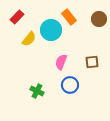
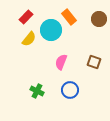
red rectangle: moved 9 px right
brown square: moved 2 px right; rotated 24 degrees clockwise
blue circle: moved 5 px down
